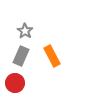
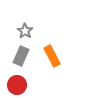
red circle: moved 2 px right, 2 px down
